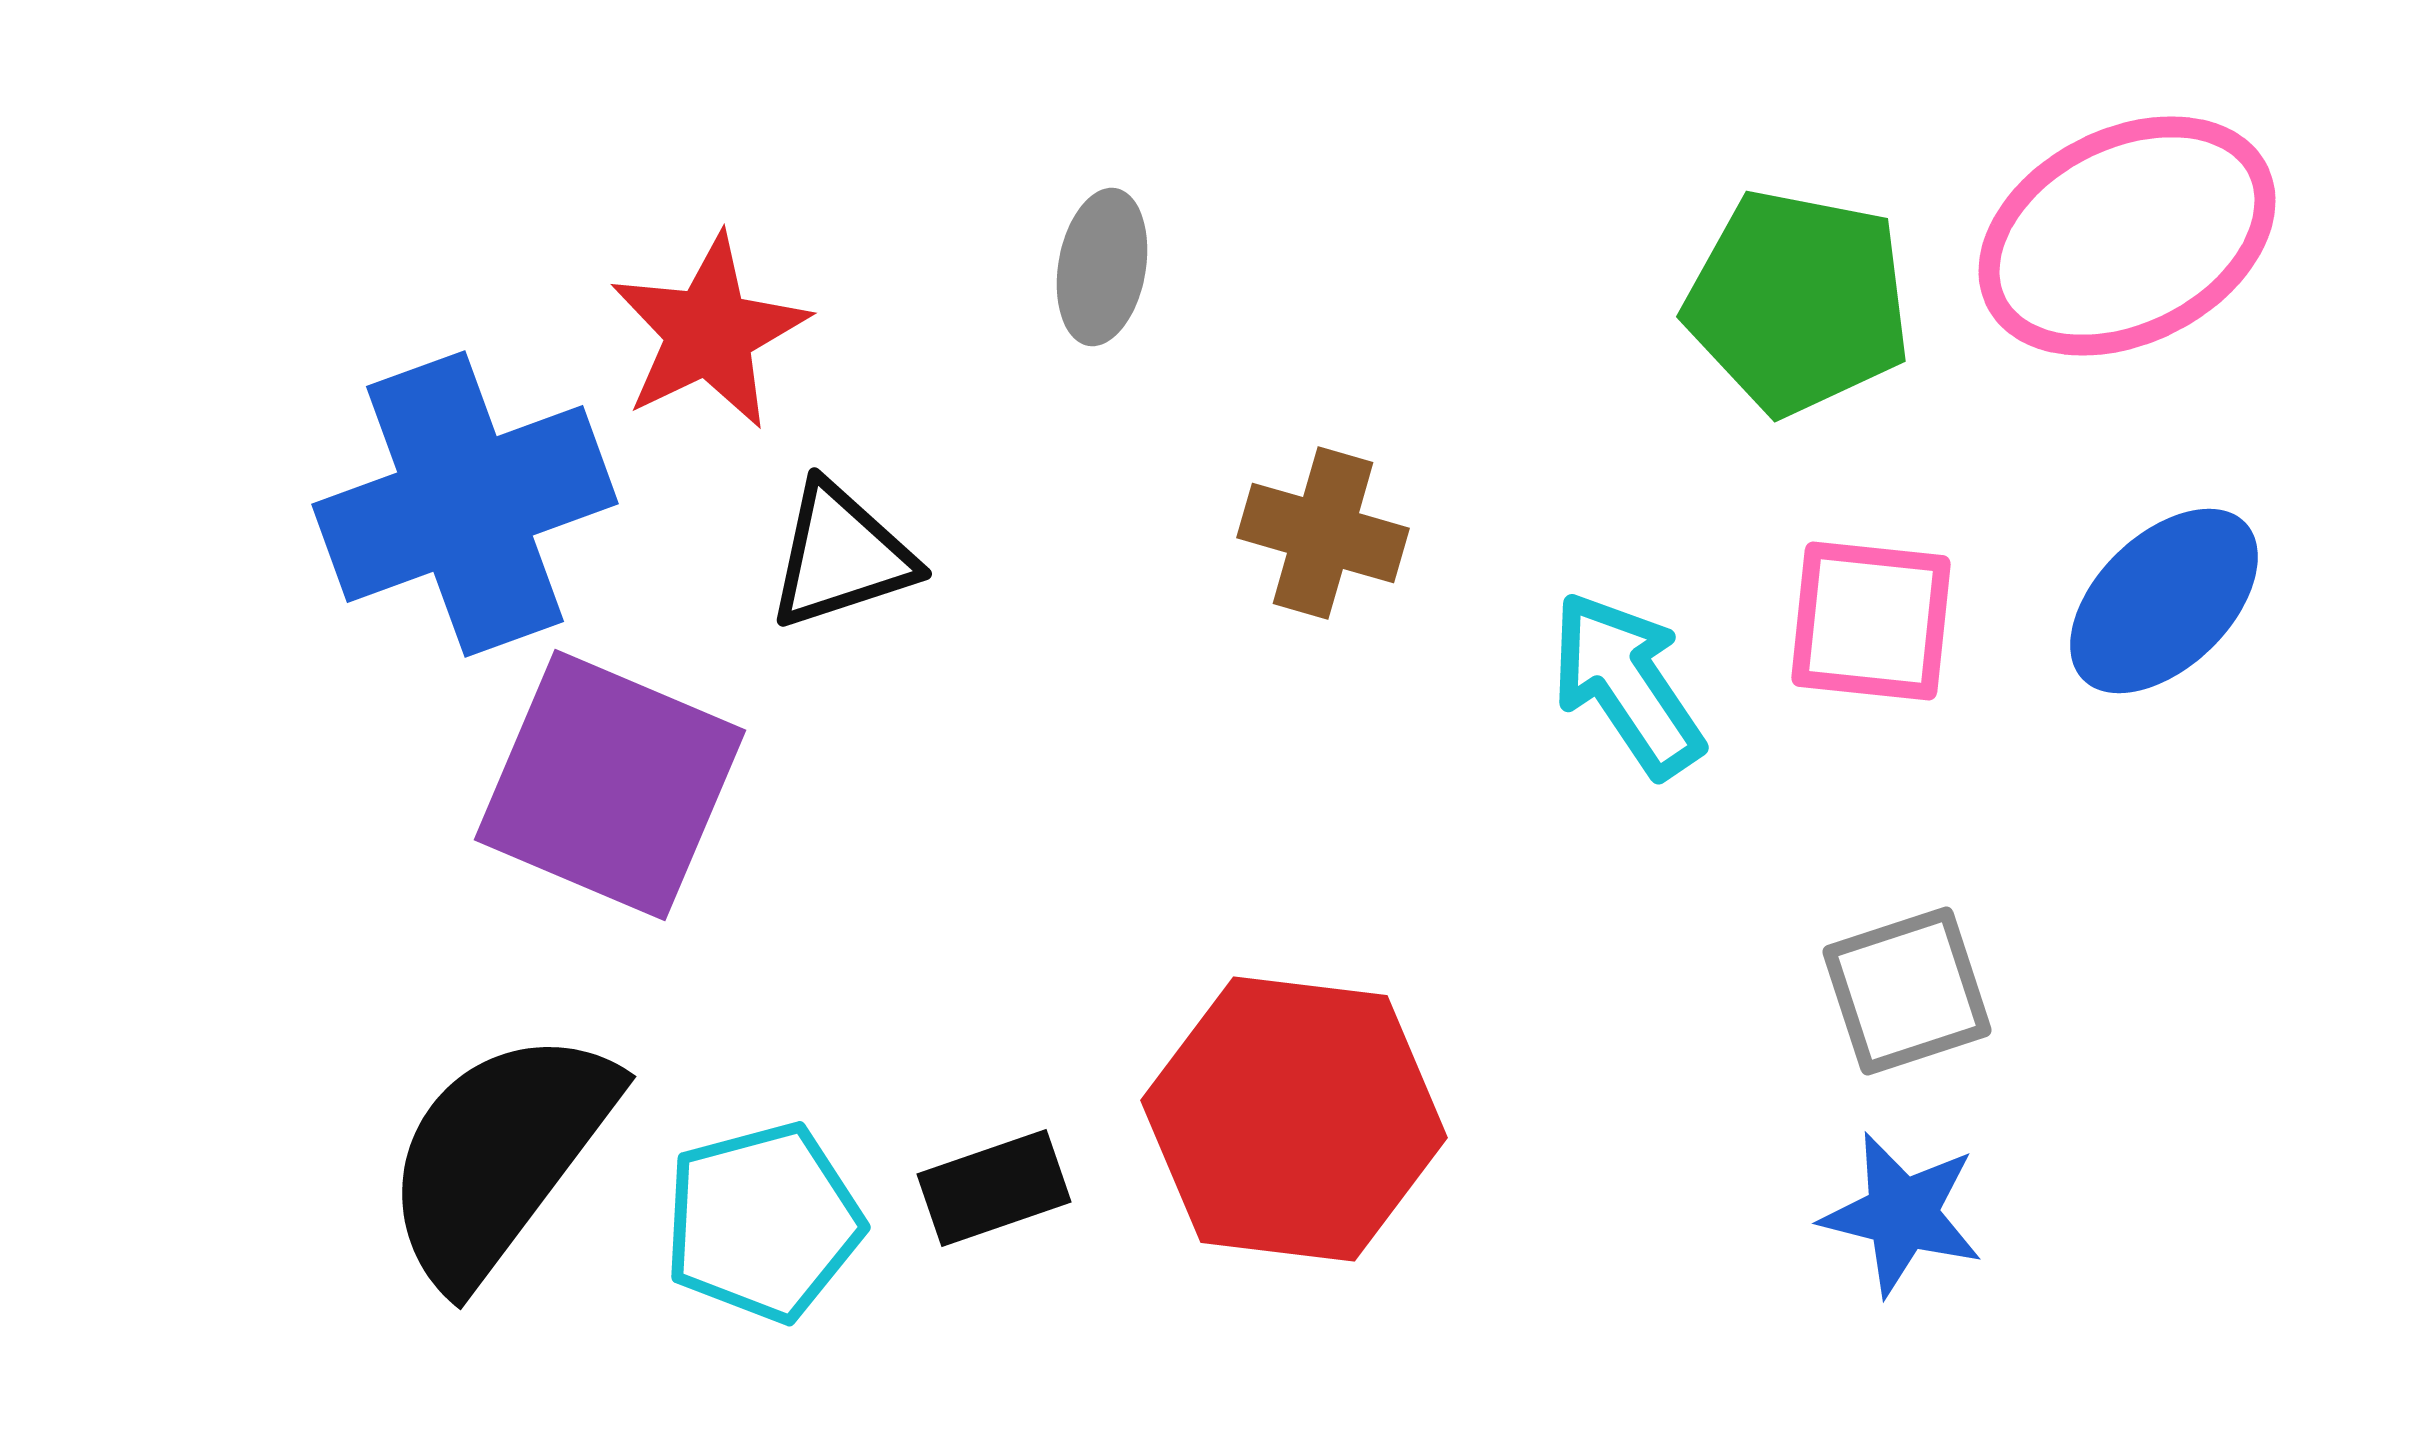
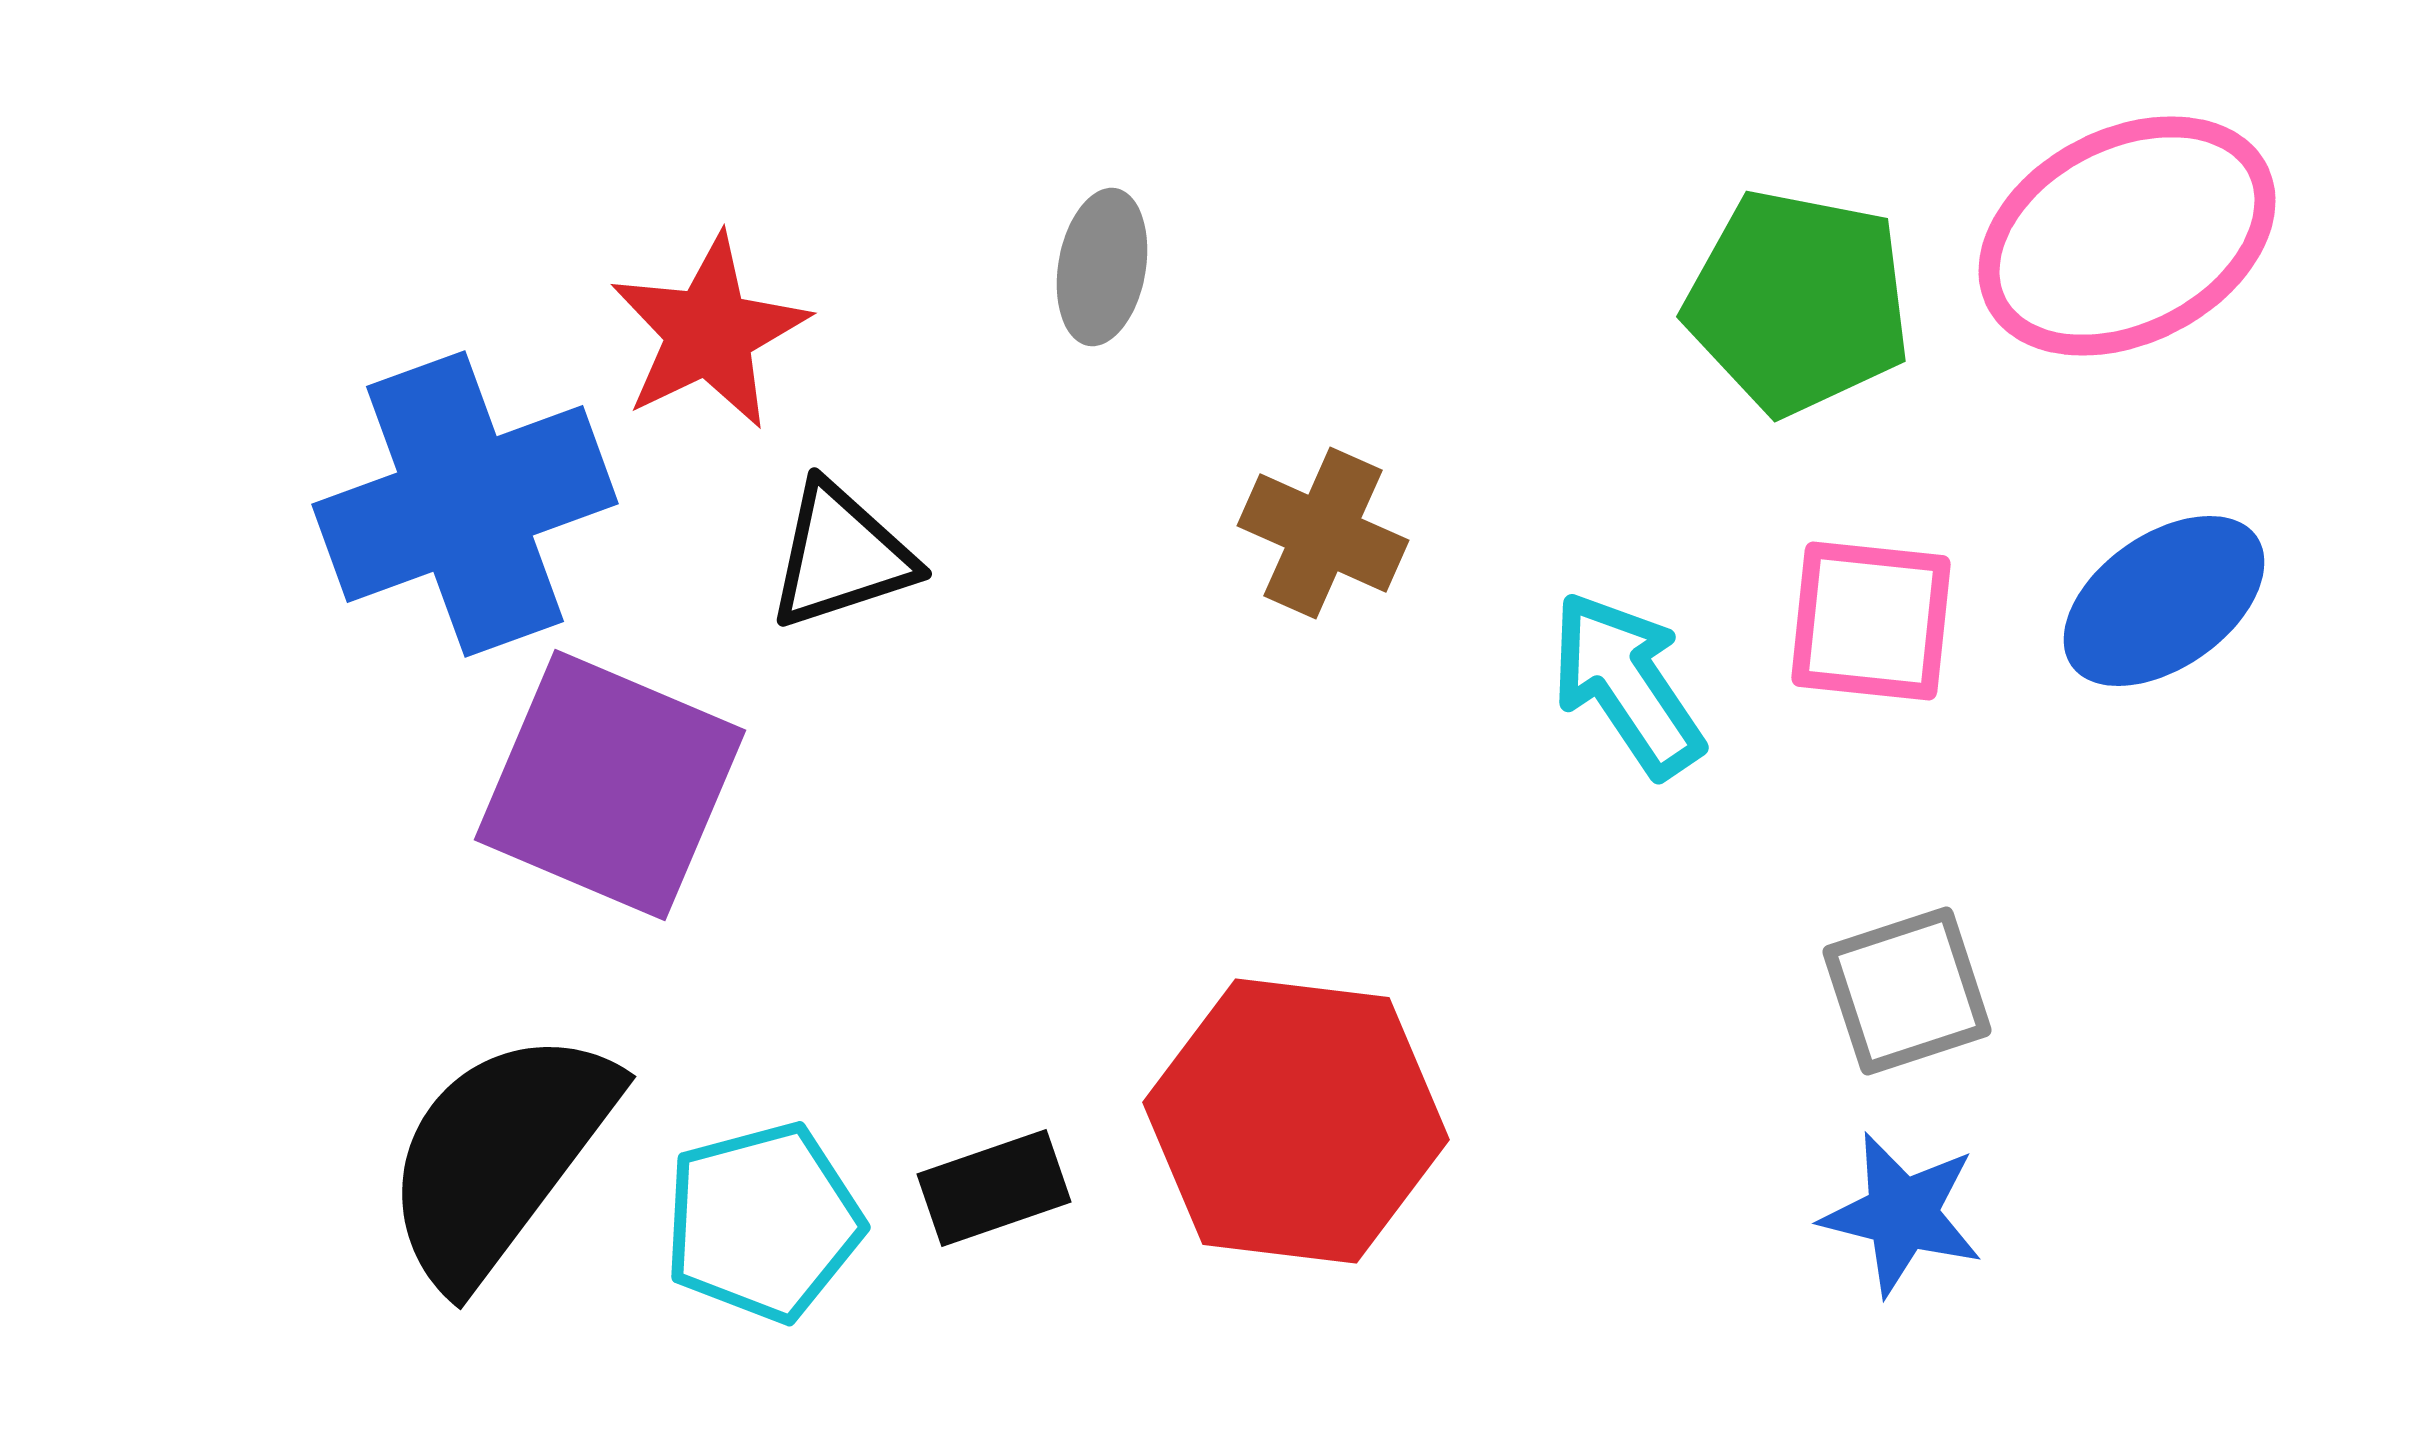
brown cross: rotated 8 degrees clockwise
blue ellipse: rotated 9 degrees clockwise
red hexagon: moved 2 px right, 2 px down
